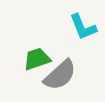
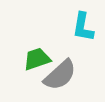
cyan L-shape: rotated 32 degrees clockwise
